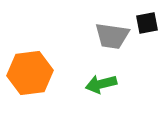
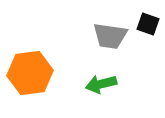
black square: moved 1 px right, 1 px down; rotated 30 degrees clockwise
gray trapezoid: moved 2 px left
